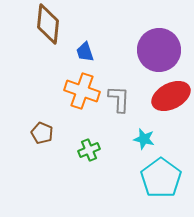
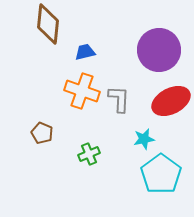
blue trapezoid: rotated 95 degrees clockwise
red ellipse: moved 5 px down
cyan star: rotated 25 degrees counterclockwise
green cross: moved 4 px down
cyan pentagon: moved 4 px up
